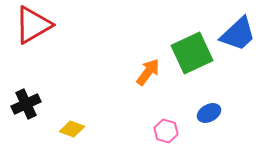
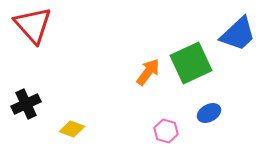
red triangle: rotated 42 degrees counterclockwise
green square: moved 1 px left, 10 px down
